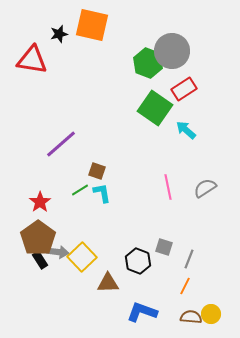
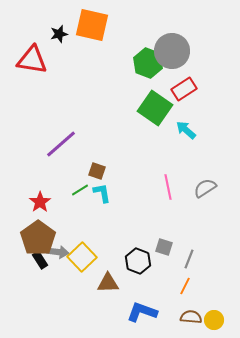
yellow circle: moved 3 px right, 6 px down
